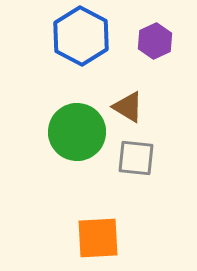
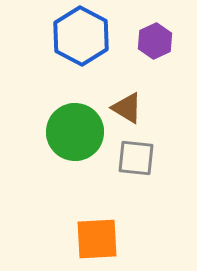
brown triangle: moved 1 px left, 1 px down
green circle: moved 2 px left
orange square: moved 1 px left, 1 px down
